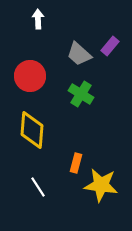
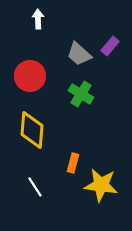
orange rectangle: moved 3 px left
white line: moved 3 px left
